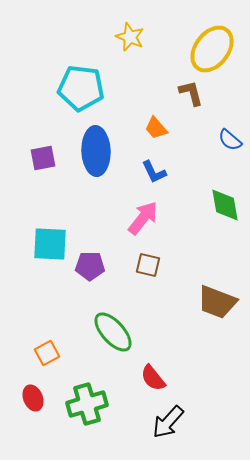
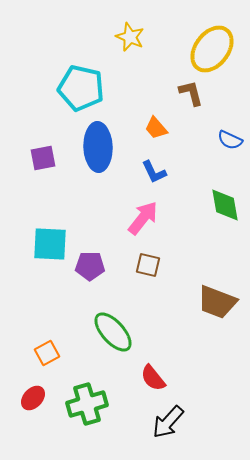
cyan pentagon: rotated 6 degrees clockwise
blue semicircle: rotated 15 degrees counterclockwise
blue ellipse: moved 2 px right, 4 px up
red ellipse: rotated 65 degrees clockwise
